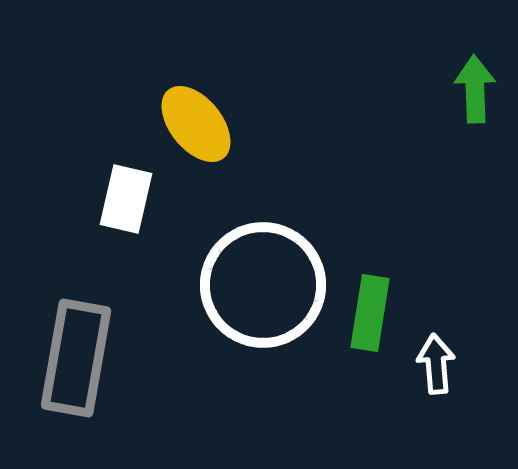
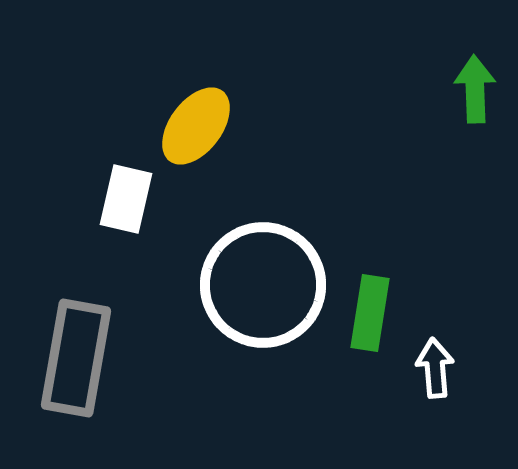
yellow ellipse: moved 2 px down; rotated 76 degrees clockwise
white arrow: moved 1 px left, 4 px down
